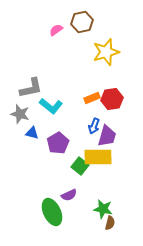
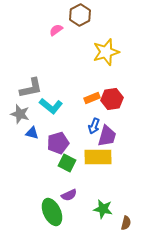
brown hexagon: moved 2 px left, 7 px up; rotated 15 degrees counterclockwise
purple pentagon: rotated 15 degrees clockwise
green square: moved 13 px left, 3 px up; rotated 12 degrees counterclockwise
brown semicircle: moved 16 px right
